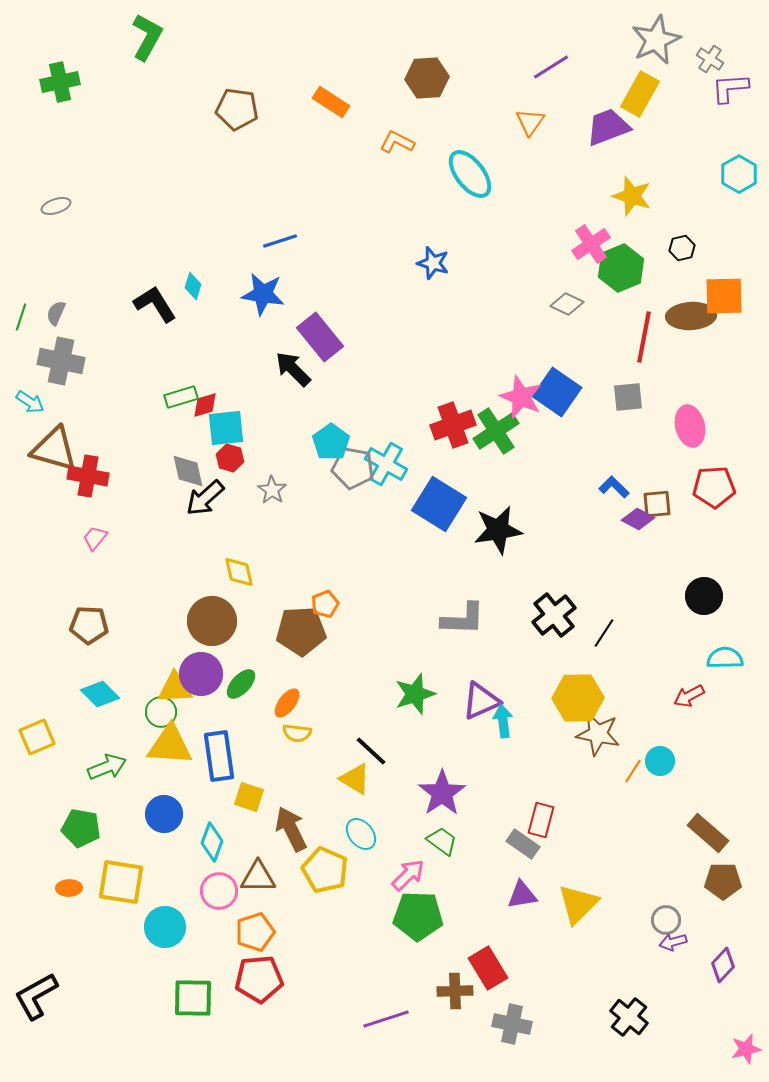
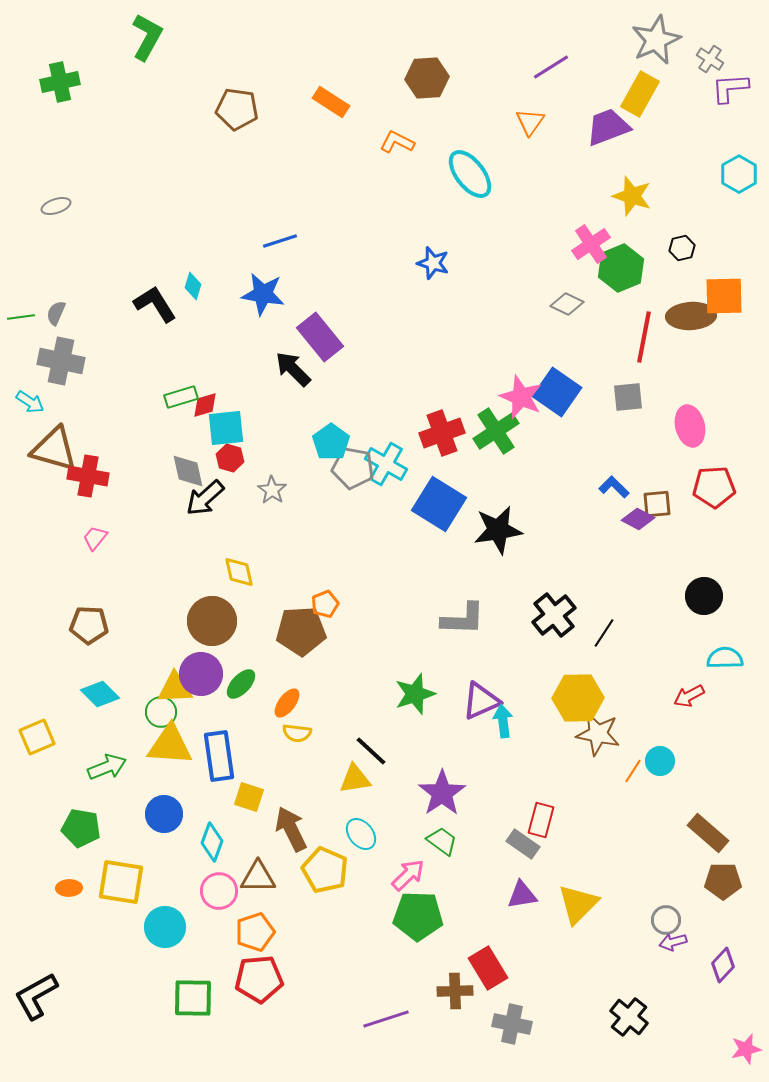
green line at (21, 317): rotated 64 degrees clockwise
red cross at (453, 425): moved 11 px left, 8 px down
yellow triangle at (355, 779): rotated 40 degrees counterclockwise
